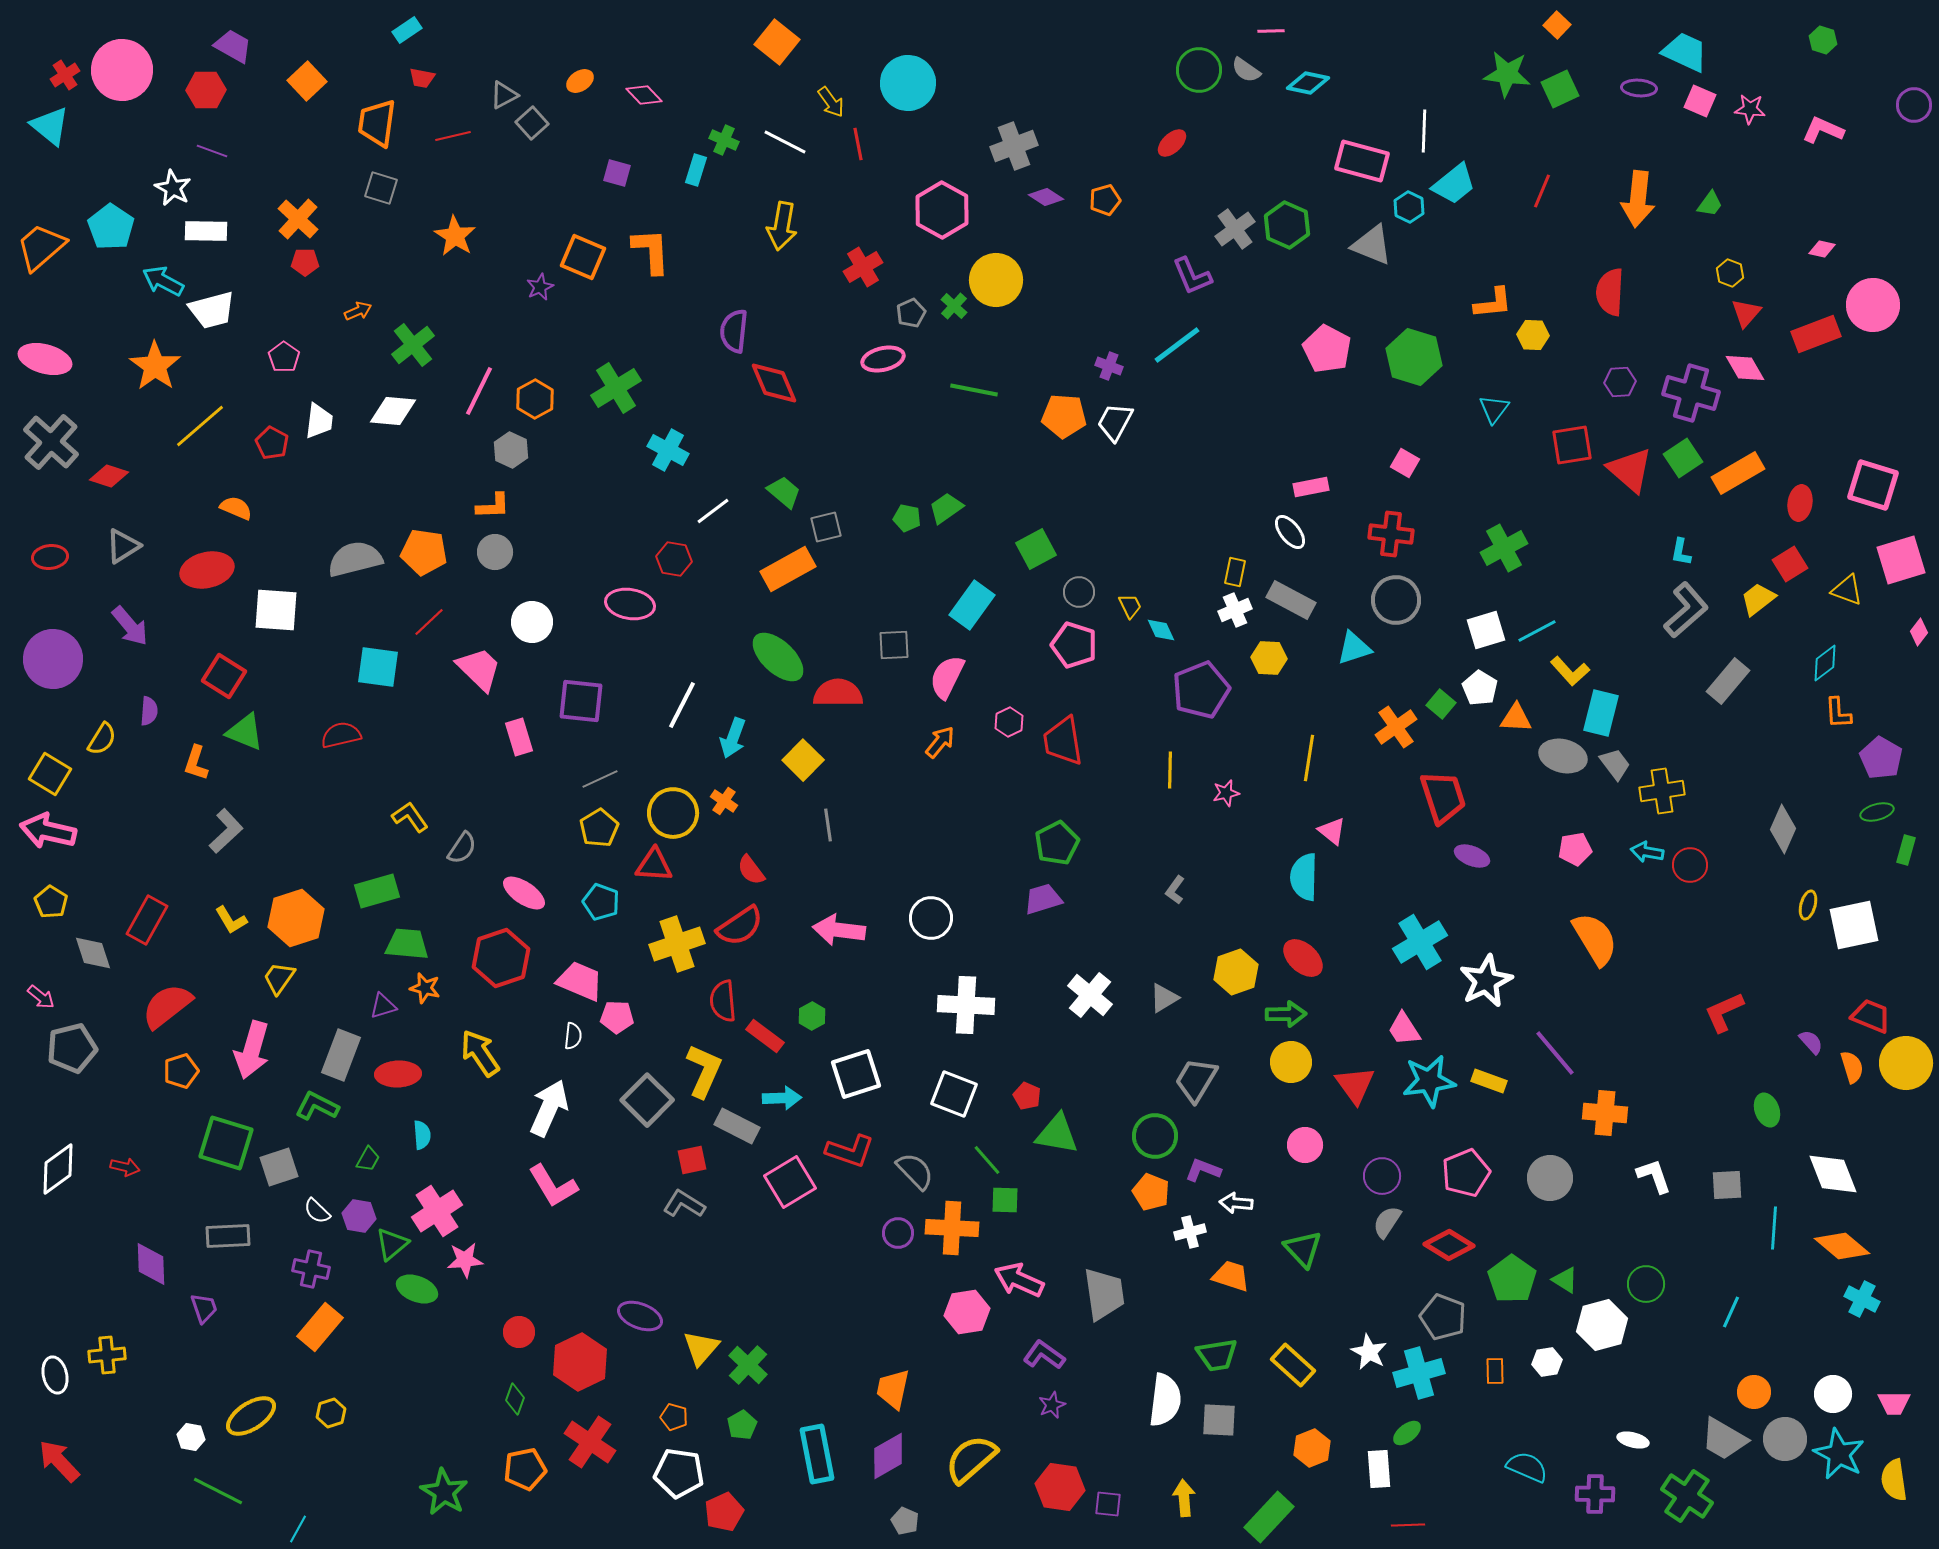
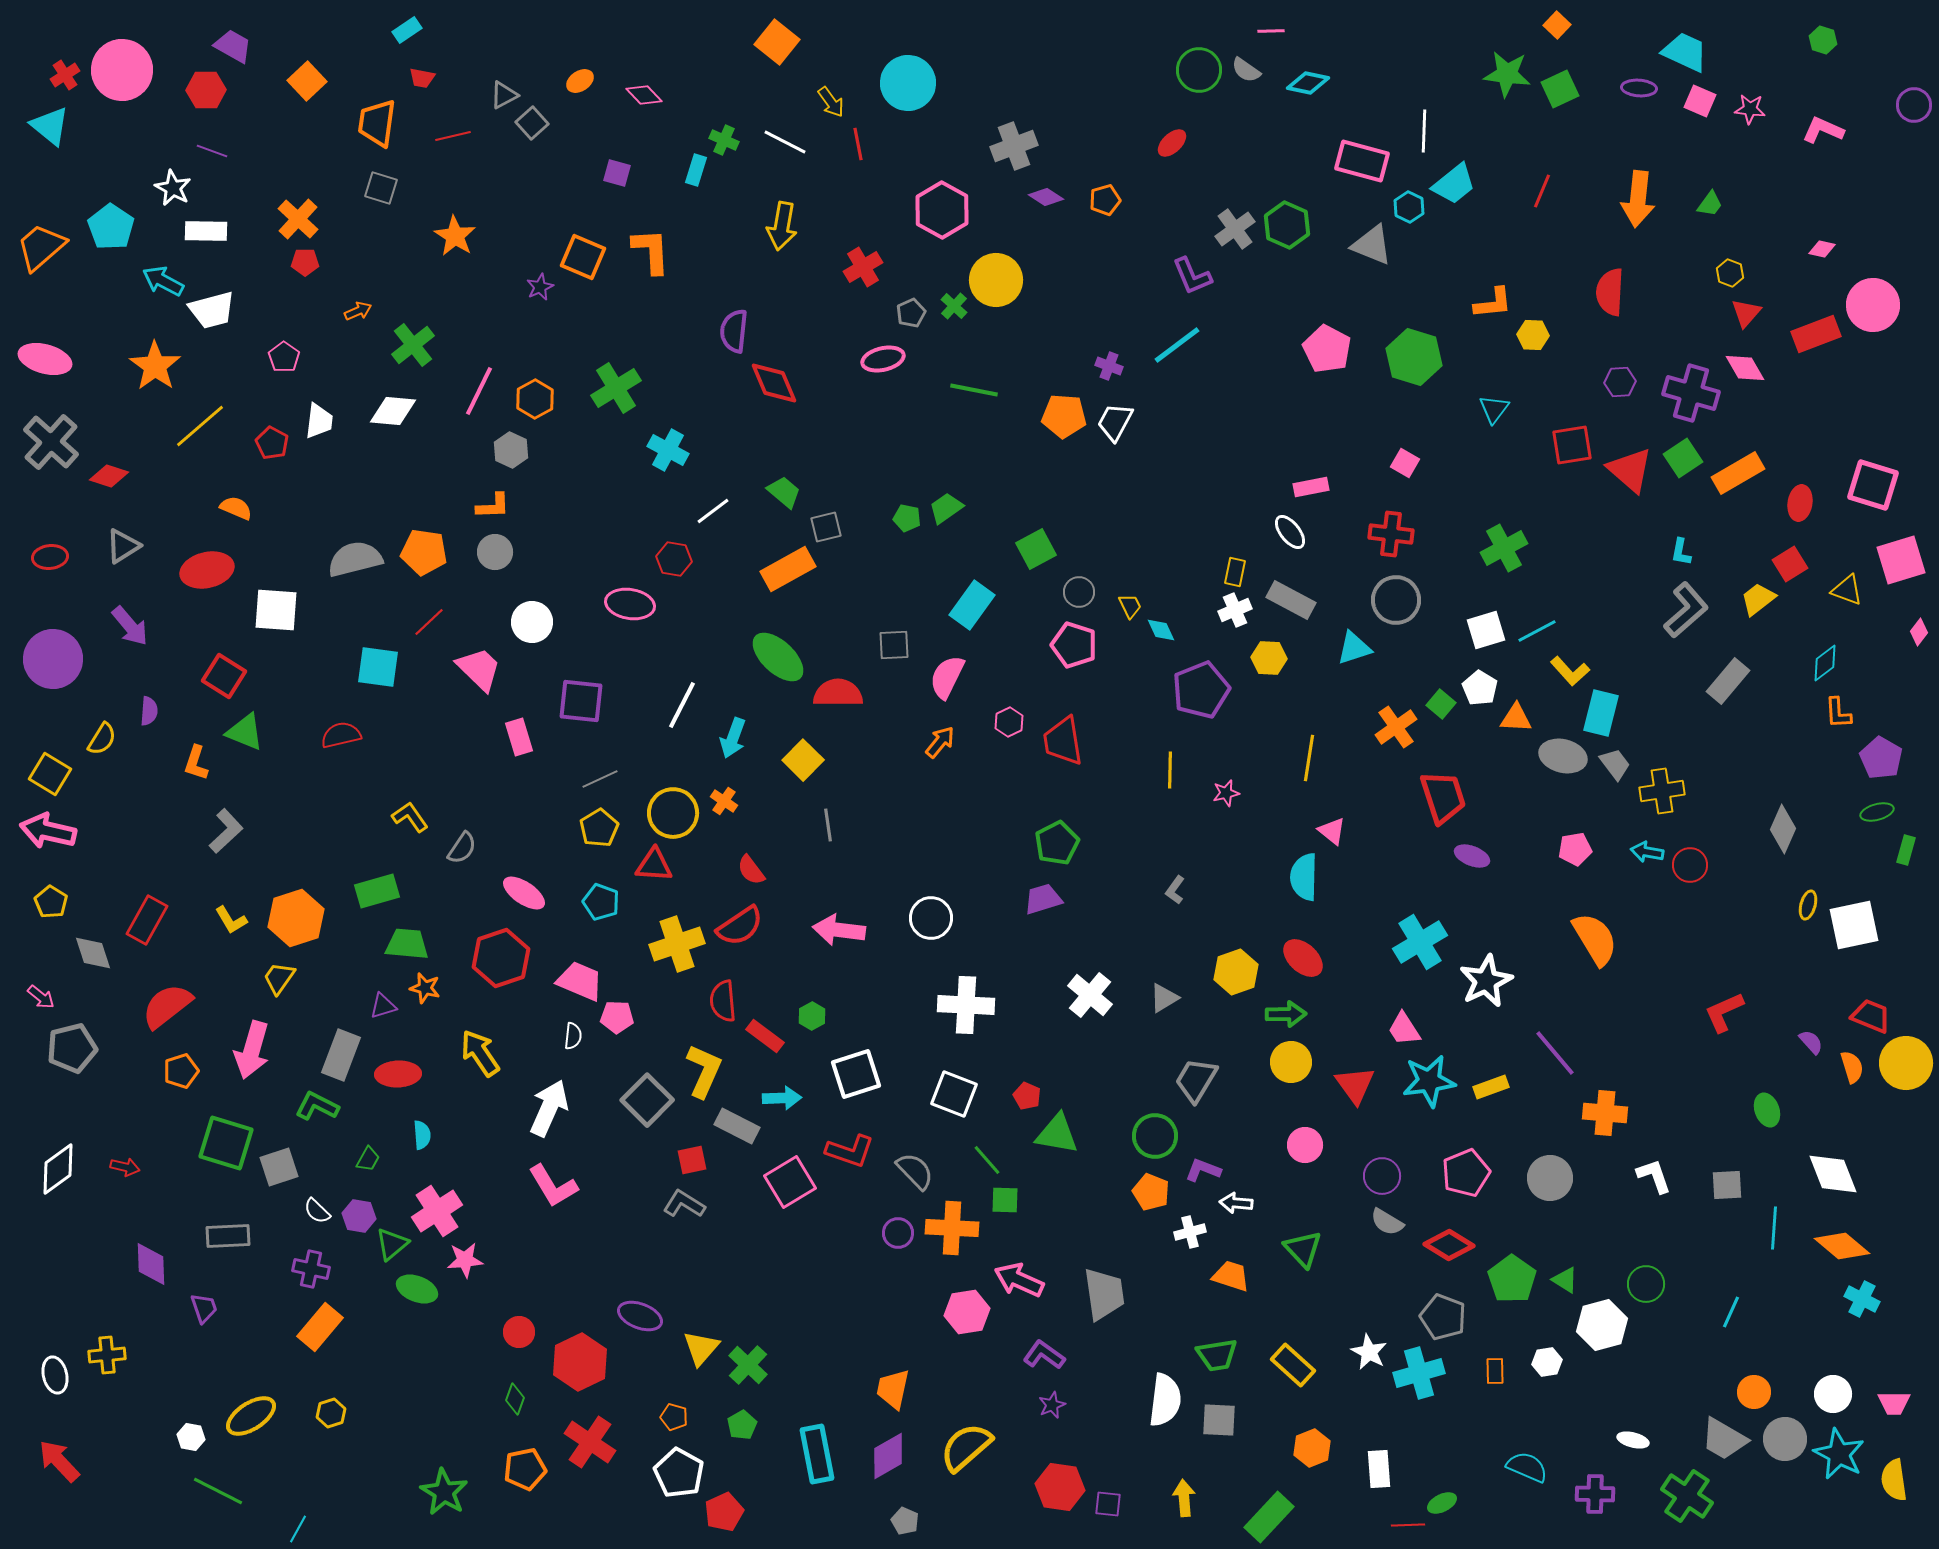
yellow rectangle at (1489, 1081): moved 2 px right, 6 px down; rotated 40 degrees counterclockwise
gray semicircle at (1387, 1222): rotated 92 degrees counterclockwise
green ellipse at (1407, 1433): moved 35 px right, 70 px down; rotated 12 degrees clockwise
yellow semicircle at (971, 1459): moved 5 px left, 12 px up
white pentagon at (679, 1473): rotated 21 degrees clockwise
